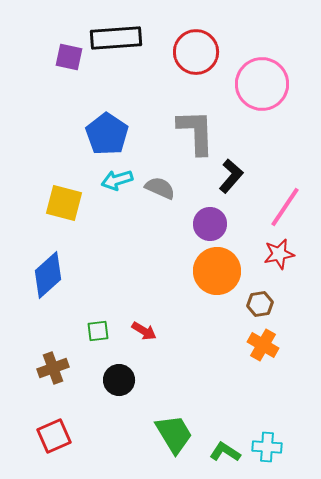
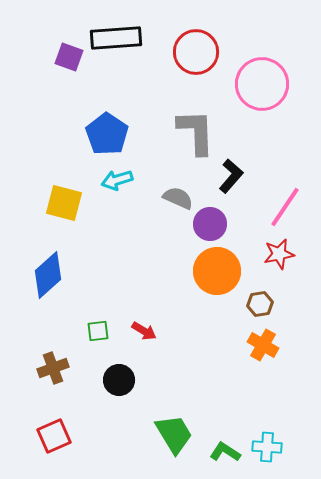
purple square: rotated 8 degrees clockwise
gray semicircle: moved 18 px right, 10 px down
